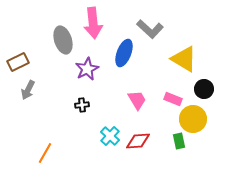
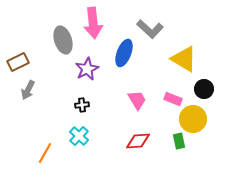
cyan cross: moved 31 px left
